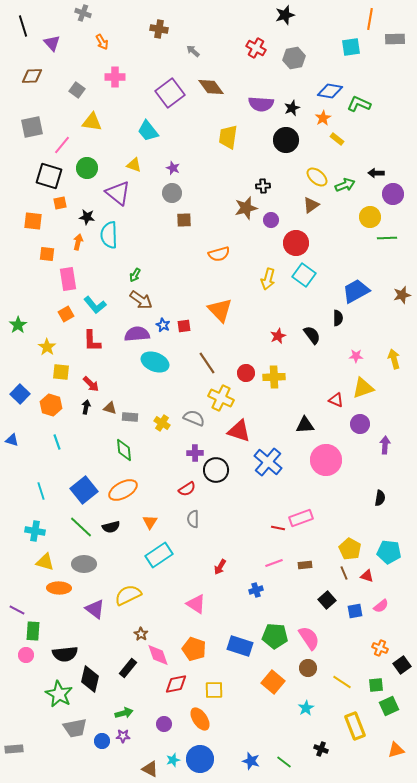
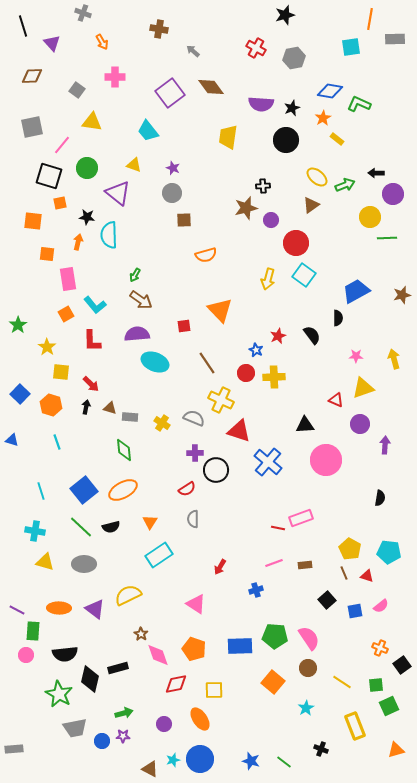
orange semicircle at (219, 254): moved 13 px left, 1 px down
blue star at (163, 325): moved 93 px right, 25 px down
yellow cross at (221, 398): moved 2 px down
orange ellipse at (59, 588): moved 20 px down
blue rectangle at (240, 646): rotated 20 degrees counterclockwise
black rectangle at (128, 668): moved 10 px left; rotated 36 degrees clockwise
